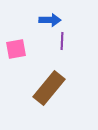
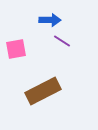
purple line: rotated 60 degrees counterclockwise
brown rectangle: moved 6 px left, 3 px down; rotated 24 degrees clockwise
